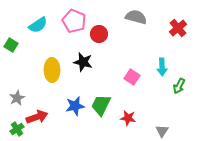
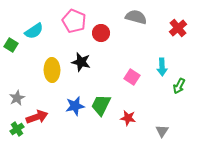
cyan semicircle: moved 4 px left, 6 px down
red circle: moved 2 px right, 1 px up
black star: moved 2 px left
